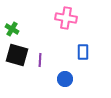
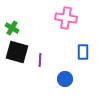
green cross: moved 1 px up
black square: moved 3 px up
